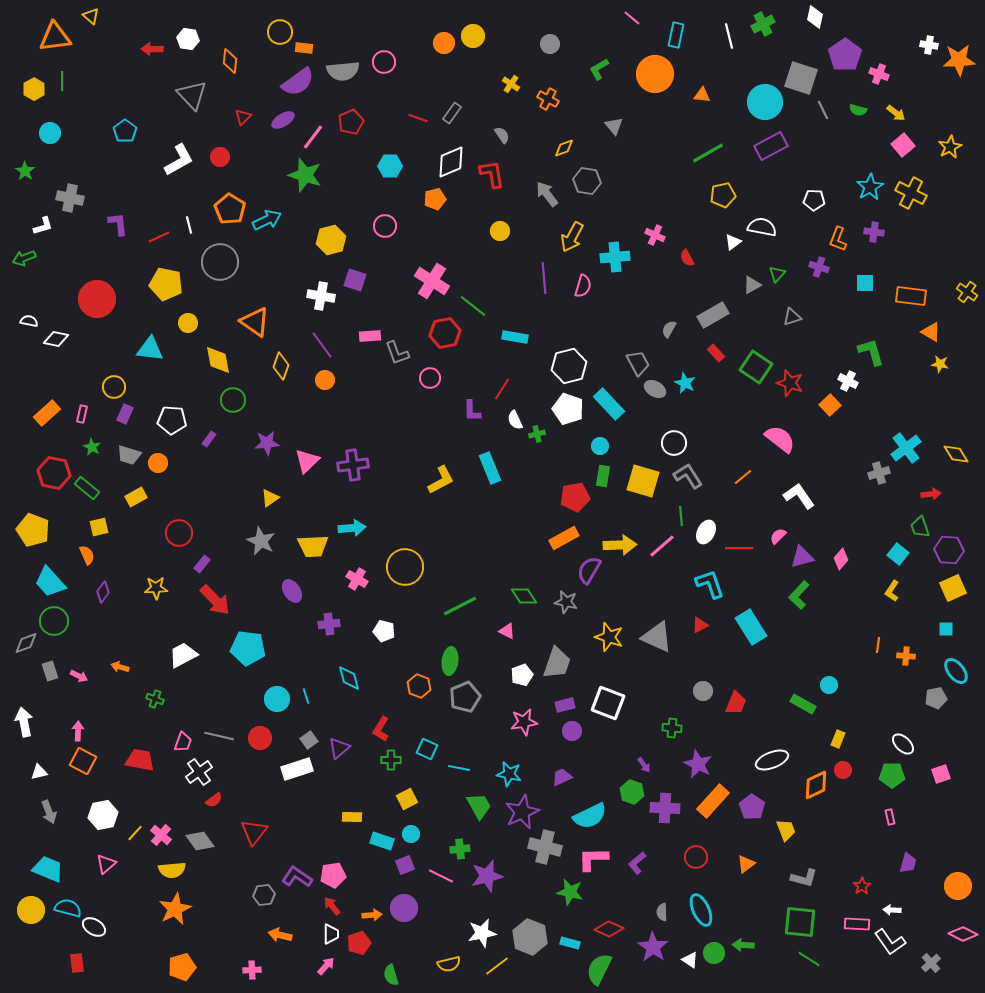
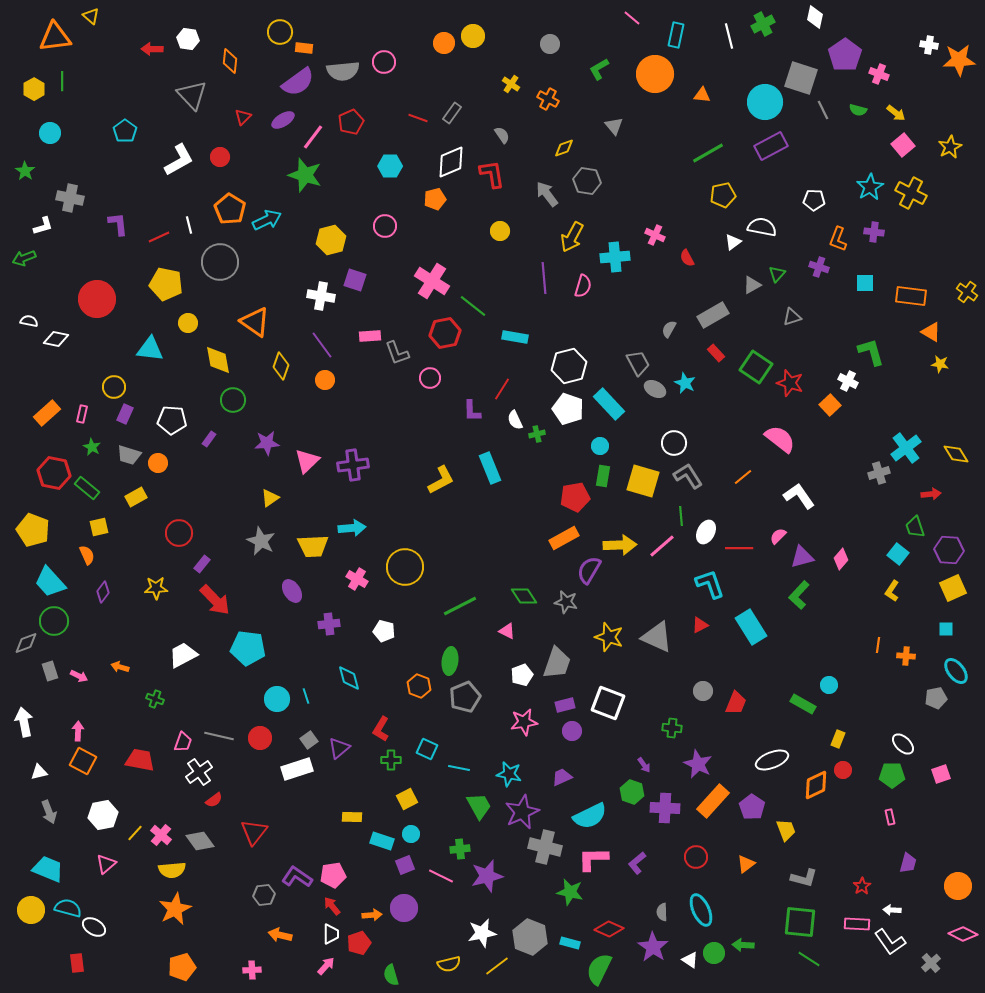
green trapezoid at (920, 527): moved 5 px left
